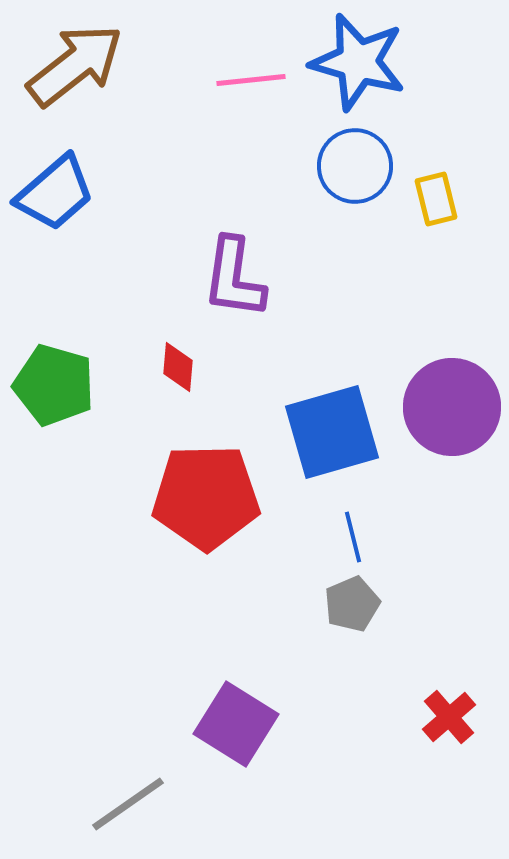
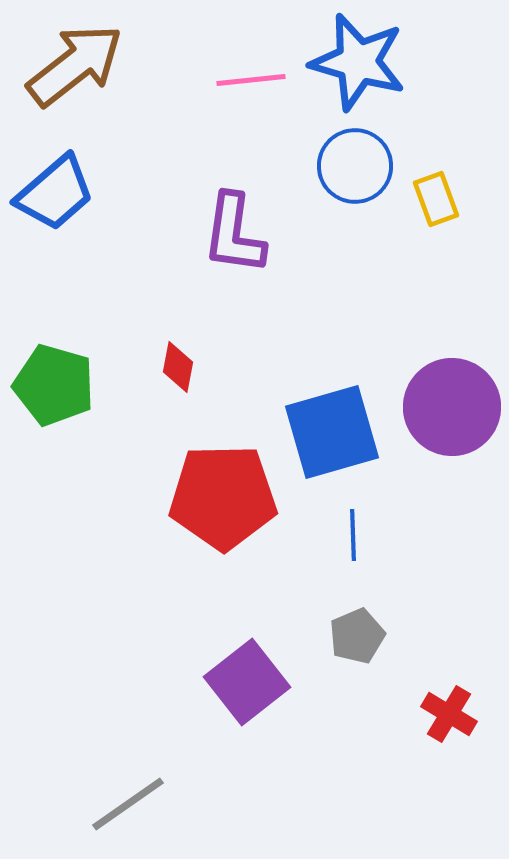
yellow rectangle: rotated 6 degrees counterclockwise
purple L-shape: moved 44 px up
red diamond: rotated 6 degrees clockwise
red pentagon: moved 17 px right
blue line: moved 2 px up; rotated 12 degrees clockwise
gray pentagon: moved 5 px right, 32 px down
red cross: moved 3 px up; rotated 18 degrees counterclockwise
purple square: moved 11 px right, 42 px up; rotated 20 degrees clockwise
